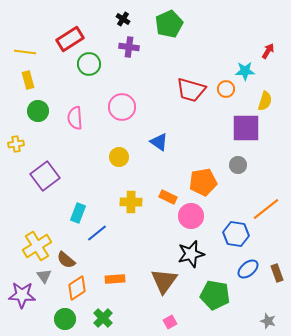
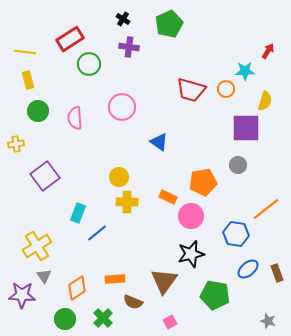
yellow circle at (119, 157): moved 20 px down
yellow cross at (131, 202): moved 4 px left
brown semicircle at (66, 260): moved 67 px right, 42 px down; rotated 18 degrees counterclockwise
